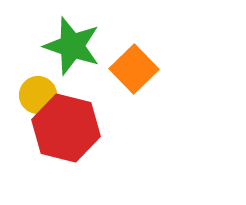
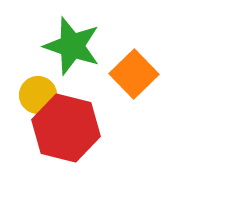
orange square: moved 5 px down
